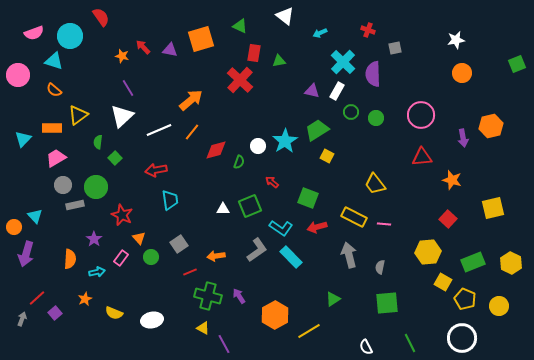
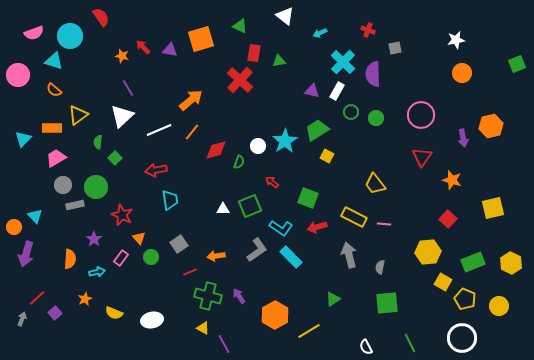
red triangle at (422, 157): rotated 50 degrees counterclockwise
